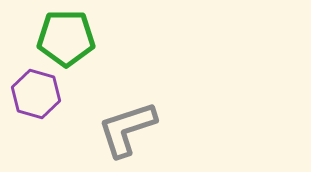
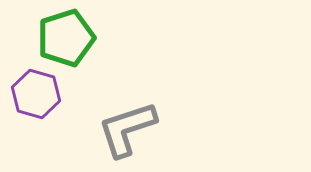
green pentagon: rotated 18 degrees counterclockwise
